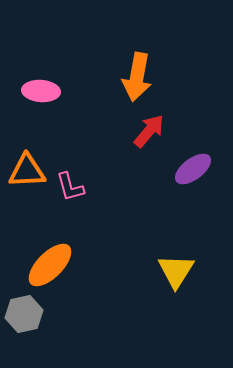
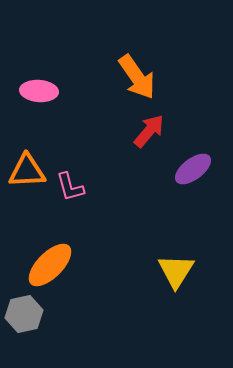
orange arrow: rotated 45 degrees counterclockwise
pink ellipse: moved 2 px left
